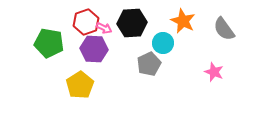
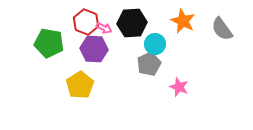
red hexagon: rotated 20 degrees counterclockwise
gray semicircle: moved 2 px left
cyan circle: moved 8 px left, 1 px down
pink star: moved 35 px left, 15 px down
